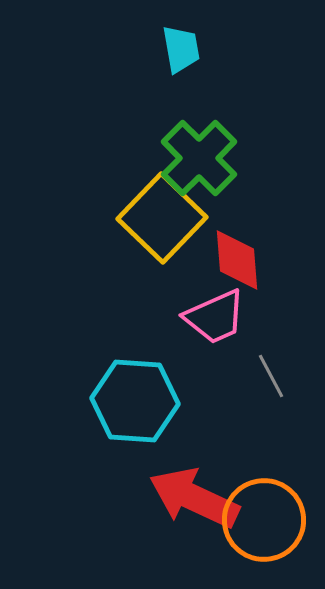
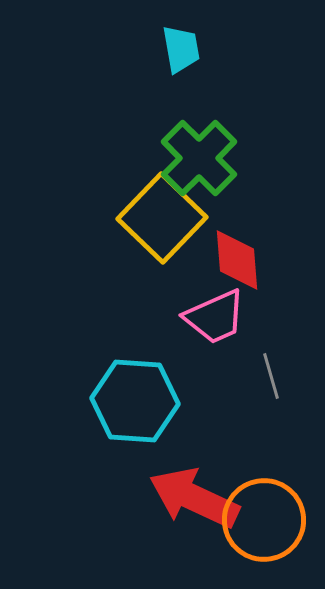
gray line: rotated 12 degrees clockwise
